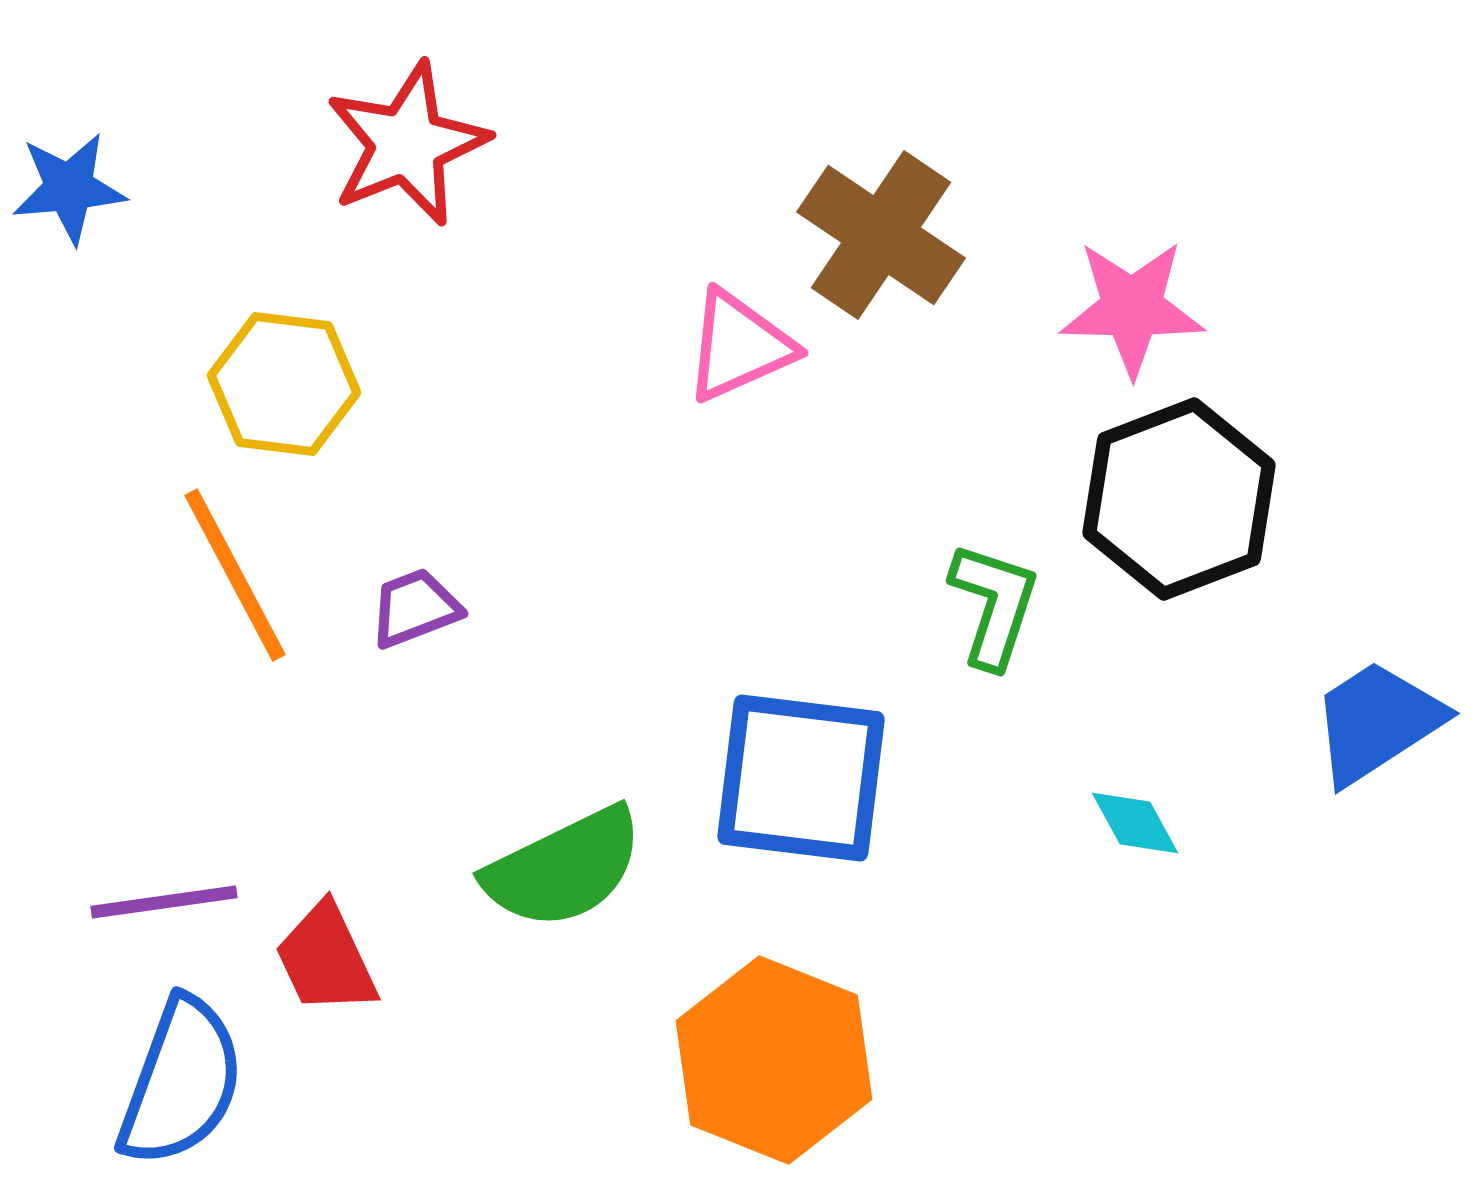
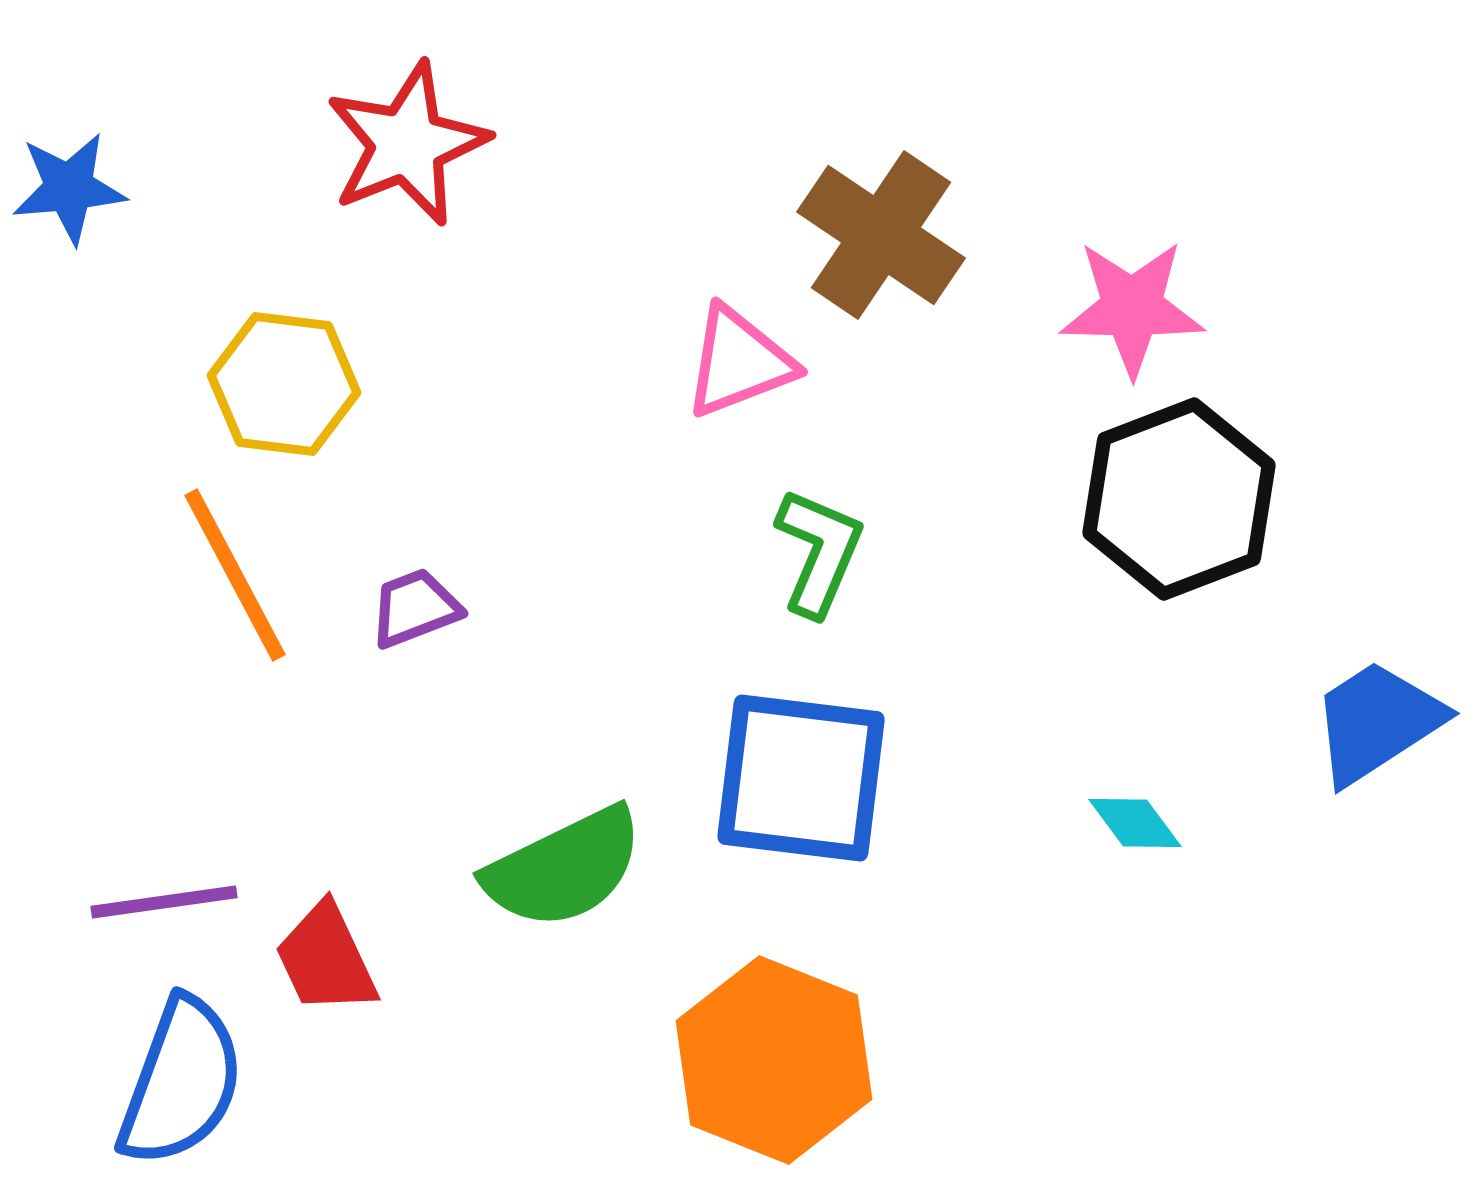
pink triangle: moved 16 px down; rotated 3 degrees clockwise
green L-shape: moved 175 px left, 53 px up; rotated 5 degrees clockwise
cyan diamond: rotated 8 degrees counterclockwise
